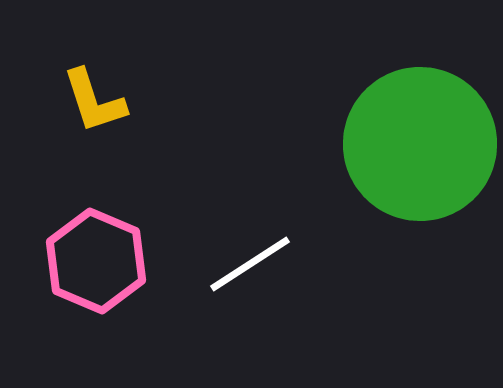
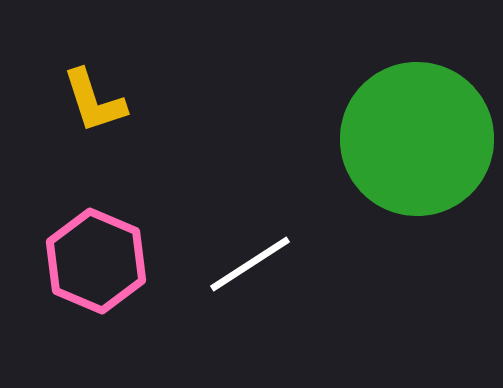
green circle: moved 3 px left, 5 px up
